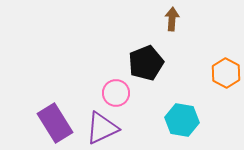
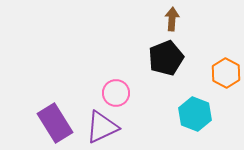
black pentagon: moved 20 px right, 5 px up
cyan hexagon: moved 13 px right, 6 px up; rotated 12 degrees clockwise
purple triangle: moved 1 px up
